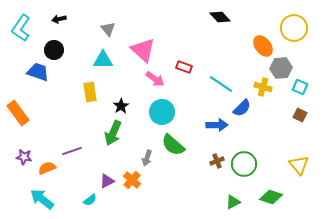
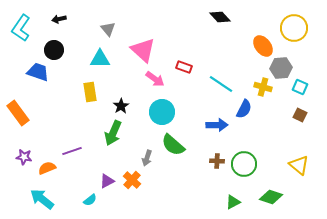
cyan triangle: moved 3 px left, 1 px up
blue semicircle: moved 2 px right, 1 px down; rotated 18 degrees counterclockwise
brown cross: rotated 24 degrees clockwise
yellow triangle: rotated 10 degrees counterclockwise
